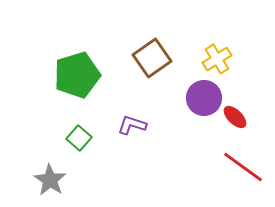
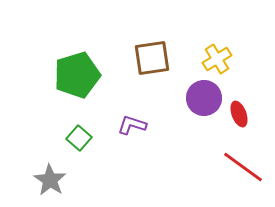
brown square: rotated 27 degrees clockwise
red ellipse: moved 4 px right, 3 px up; rotated 25 degrees clockwise
